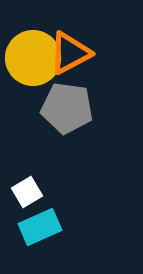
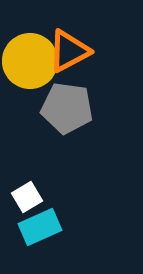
orange triangle: moved 1 px left, 2 px up
yellow circle: moved 3 px left, 3 px down
white square: moved 5 px down
